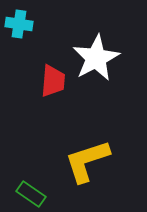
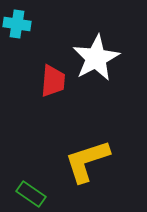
cyan cross: moved 2 px left
